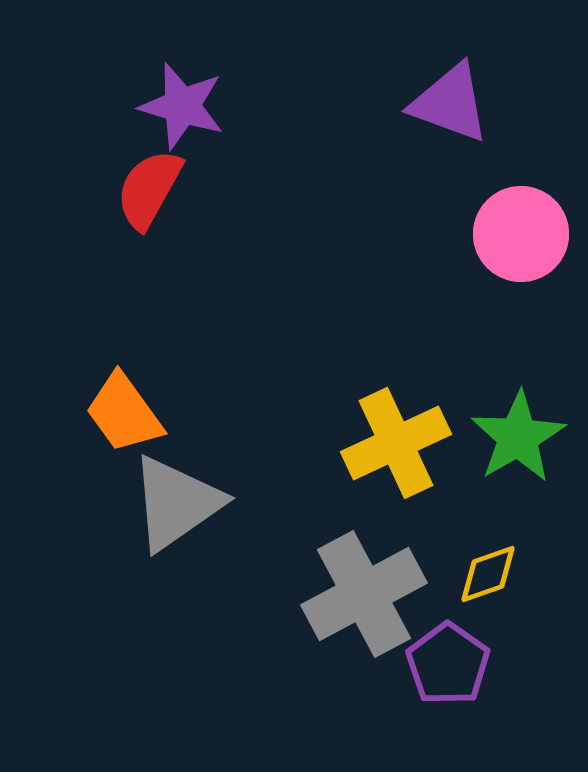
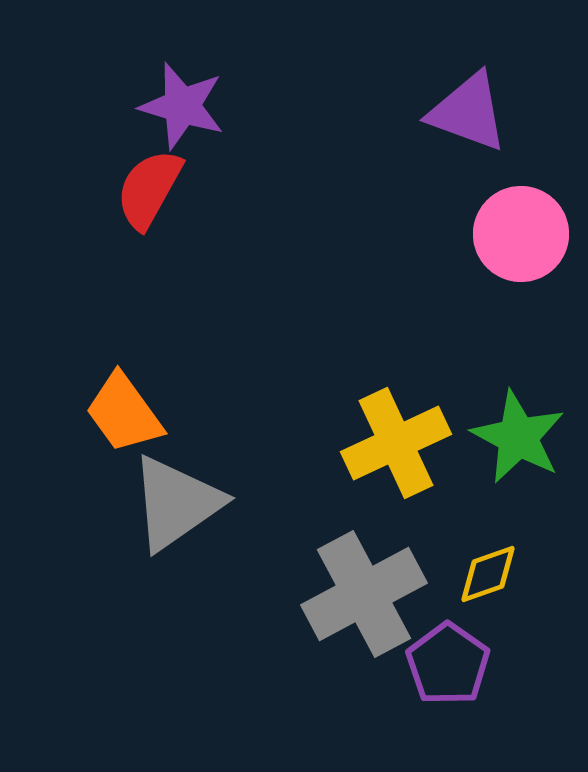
purple triangle: moved 18 px right, 9 px down
green star: rotated 14 degrees counterclockwise
